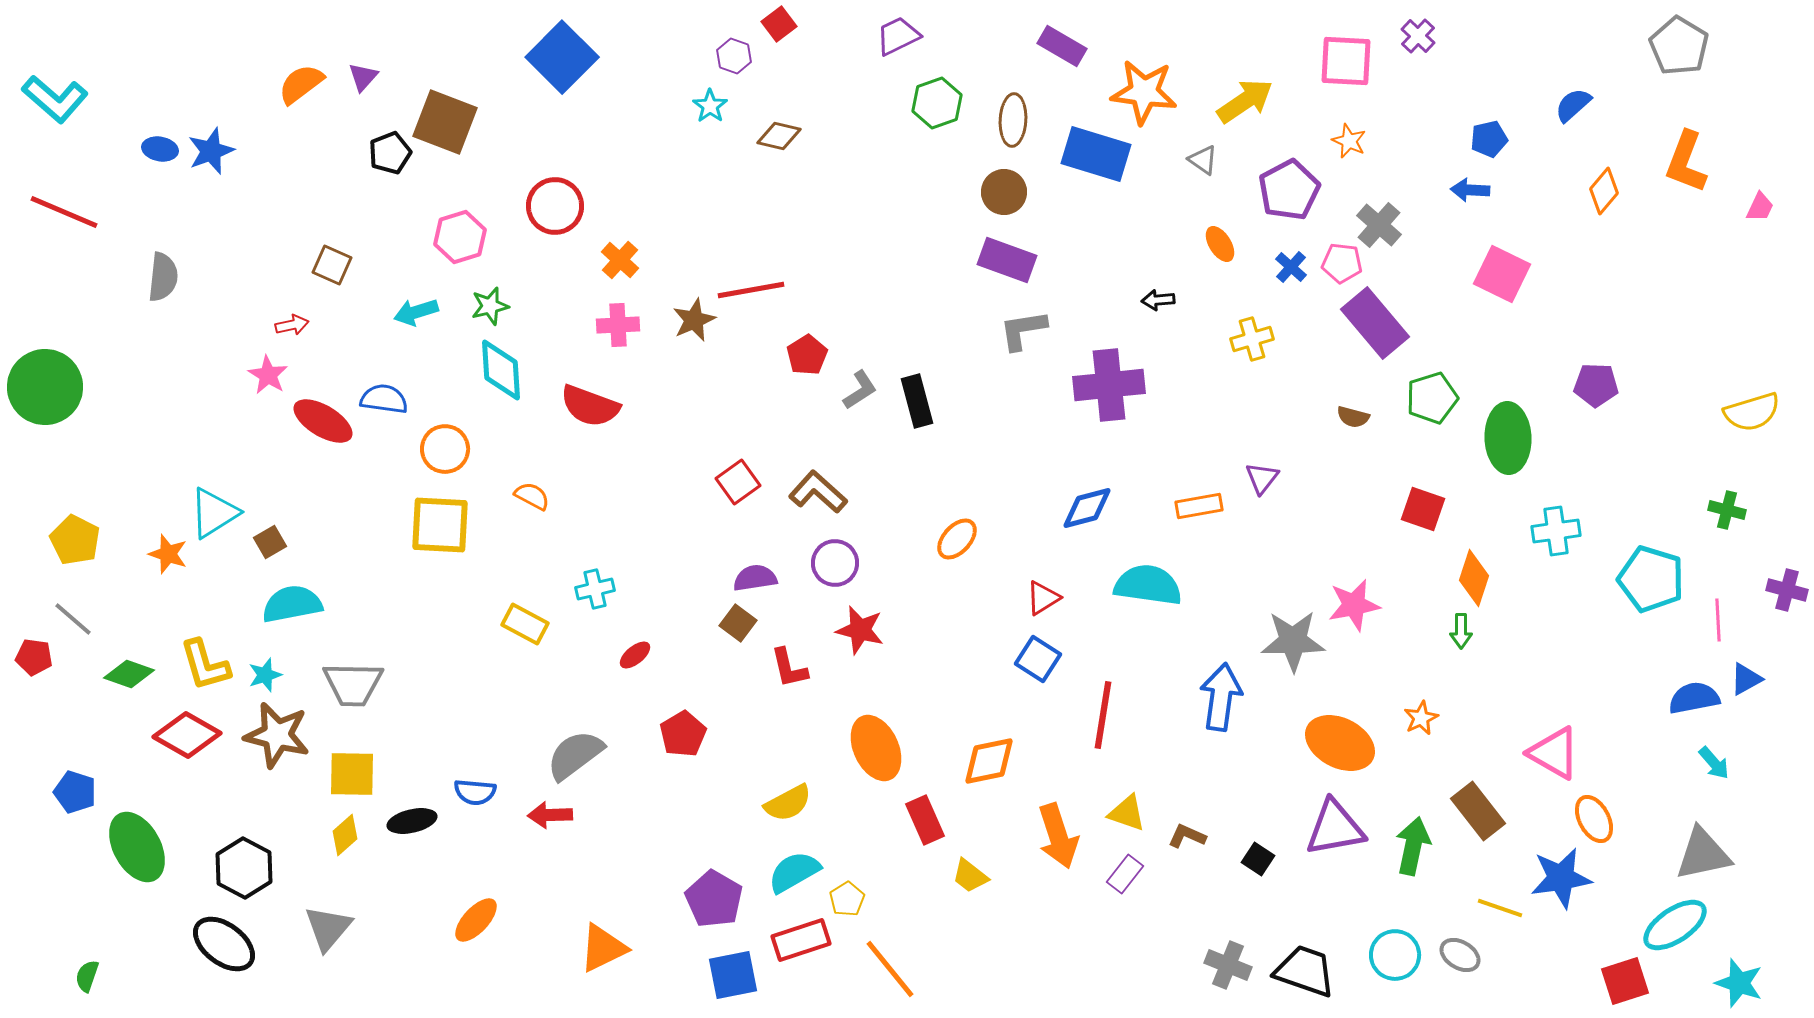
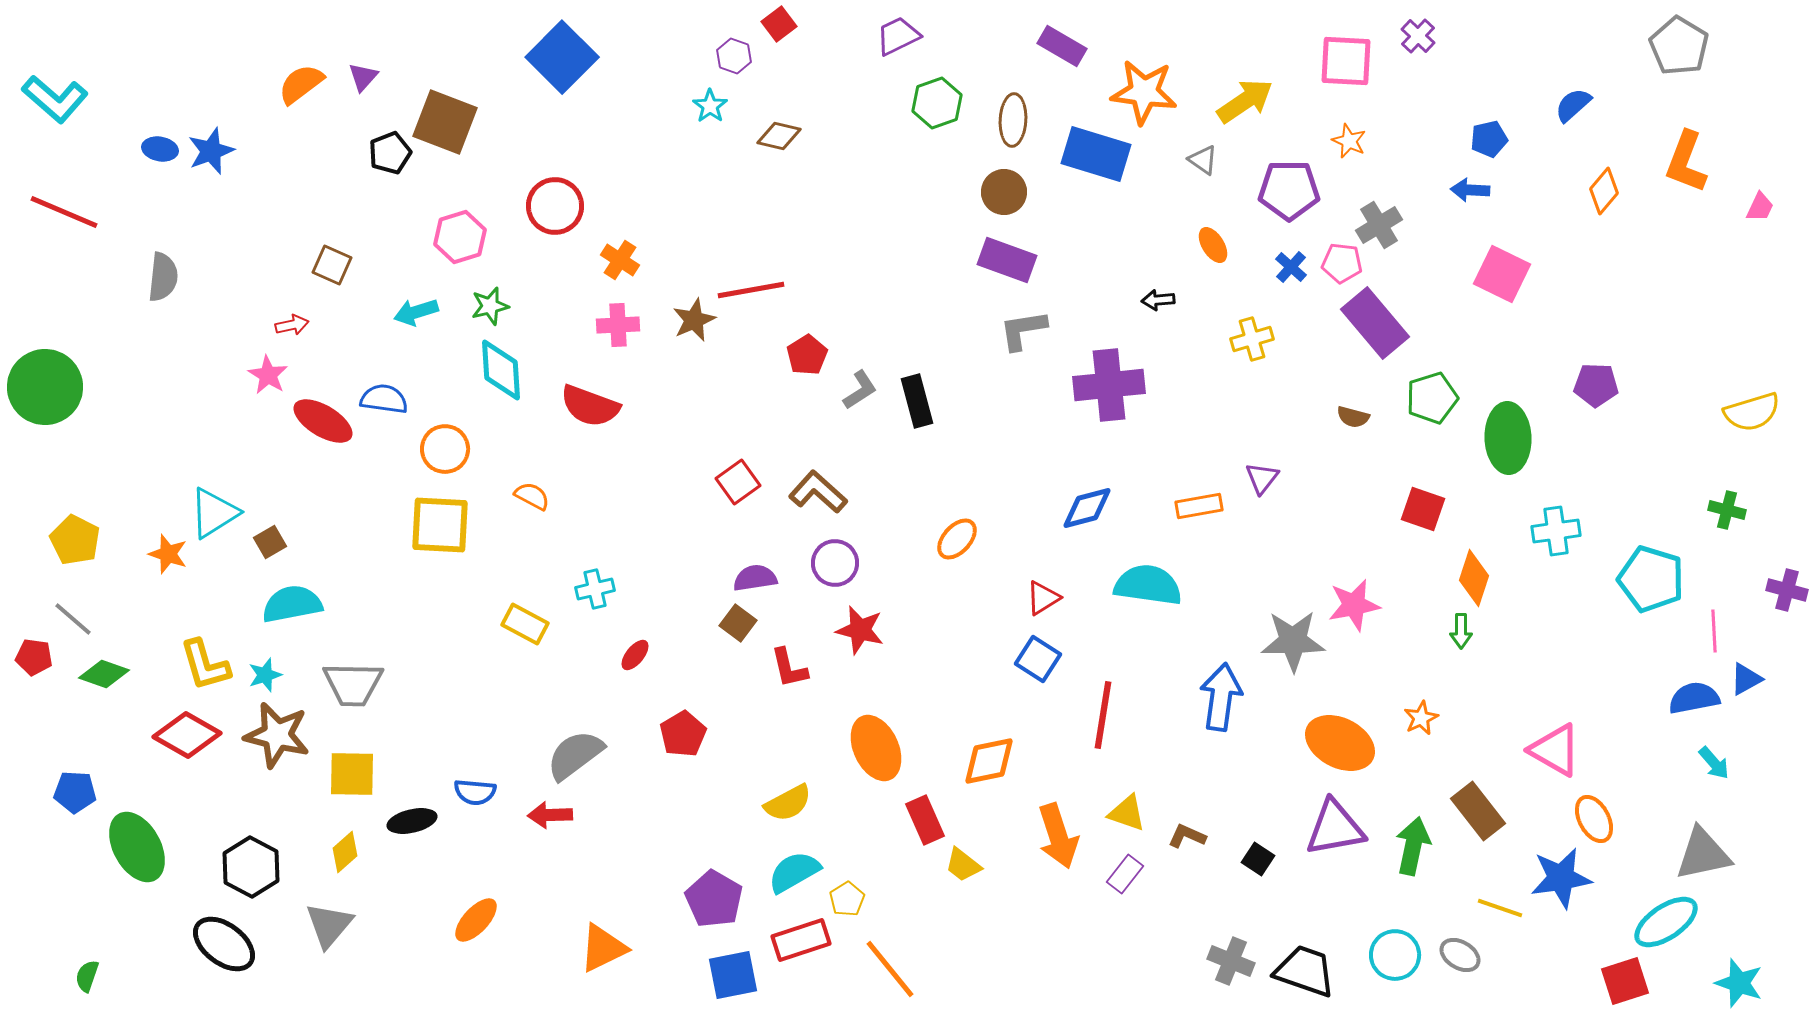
purple pentagon at (1289, 190): rotated 28 degrees clockwise
gray cross at (1379, 225): rotated 18 degrees clockwise
orange ellipse at (1220, 244): moved 7 px left, 1 px down
orange cross at (620, 260): rotated 9 degrees counterclockwise
pink line at (1718, 620): moved 4 px left, 11 px down
red ellipse at (635, 655): rotated 12 degrees counterclockwise
green diamond at (129, 674): moved 25 px left
pink triangle at (1554, 753): moved 1 px right, 3 px up
blue pentagon at (75, 792): rotated 15 degrees counterclockwise
yellow diamond at (345, 835): moved 17 px down
black hexagon at (244, 868): moved 7 px right, 1 px up
yellow trapezoid at (970, 876): moved 7 px left, 11 px up
cyan ellipse at (1675, 925): moved 9 px left, 3 px up
gray triangle at (328, 928): moved 1 px right, 3 px up
gray cross at (1228, 965): moved 3 px right, 4 px up
